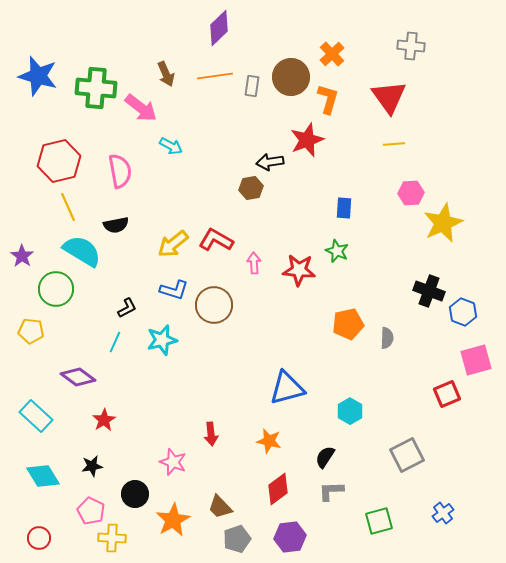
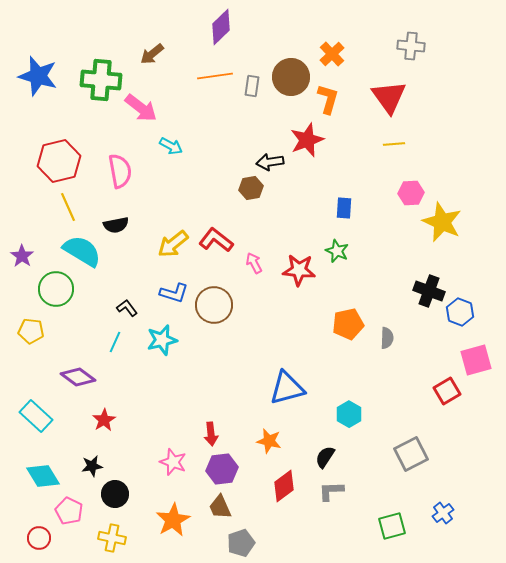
purple diamond at (219, 28): moved 2 px right, 1 px up
brown arrow at (166, 74): moved 14 px left, 20 px up; rotated 75 degrees clockwise
green cross at (96, 88): moved 5 px right, 8 px up
yellow star at (443, 223): moved 1 px left, 1 px up; rotated 24 degrees counterclockwise
red L-shape at (216, 240): rotated 8 degrees clockwise
pink arrow at (254, 263): rotated 25 degrees counterclockwise
blue L-shape at (174, 290): moved 3 px down
black L-shape at (127, 308): rotated 100 degrees counterclockwise
blue hexagon at (463, 312): moved 3 px left
red square at (447, 394): moved 3 px up; rotated 8 degrees counterclockwise
cyan hexagon at (350, 411): moved 1 px left, 3 px down
gray square at (407, 455): moved 4 px right, 1 px up
red diamond at (278, 489): moved 6 px right, 3 px up
black circle at (135, 494): moved 20 px left
brown trapezoid at (220, 507): rotated 20 degrees clockwise
pink pentagon at (91, 511): moved 22 px left
green square at (379, 521): moved 13 px right, 5 px down
purple hexagon at (290, 537): moved 68 px left, 68 px up
yellow cross at (112, 538): rotated 8 degrees clockwise
gray pentagon at (237, 539): moved 4 px right, 4 px down
